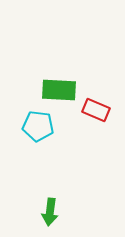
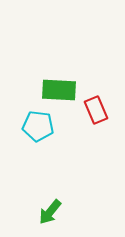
red rectangle: rotated 44 degrees clockwise
green arrow: rotated 32 degrees clockwise
